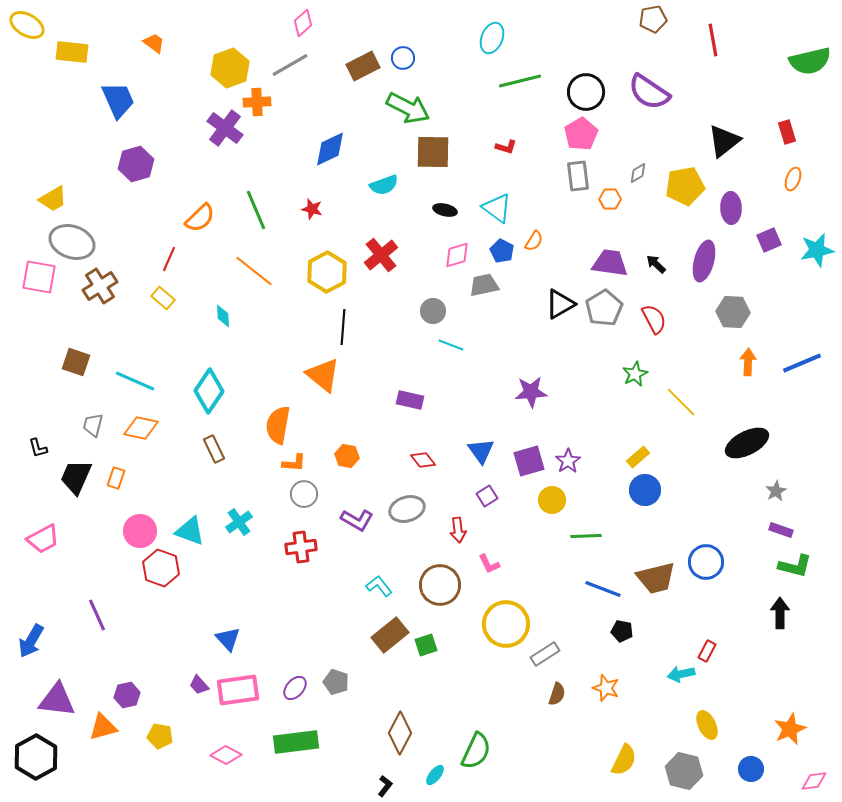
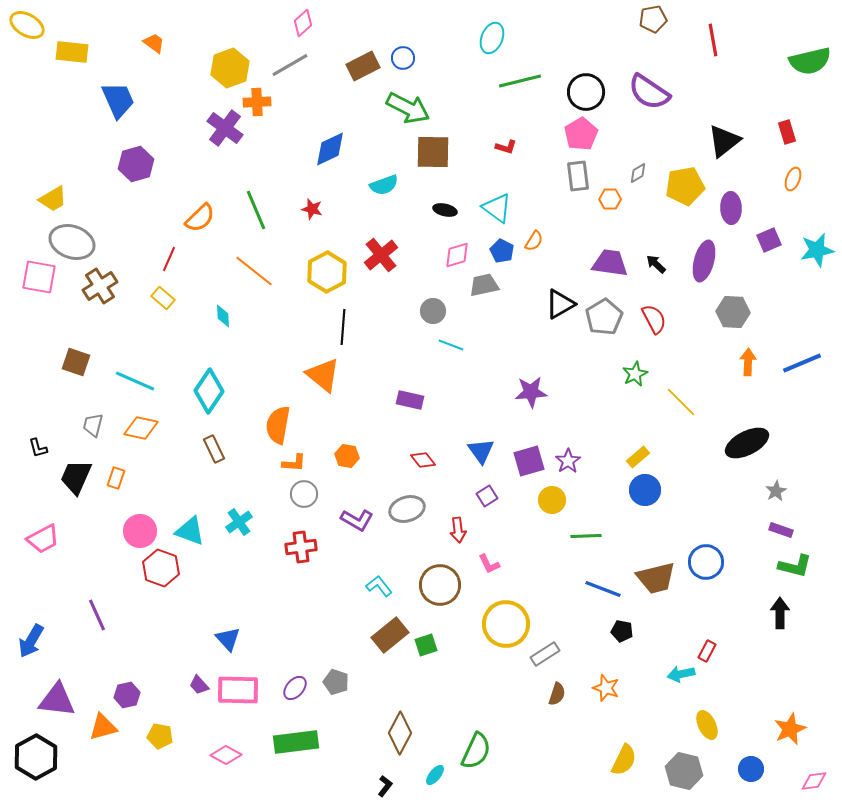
gray pentagon at (604, 308): moved 9 px down
pink rectangle at (238, 690): rotated 9 degrees clockwise
